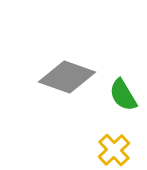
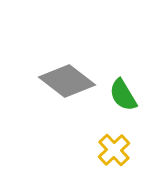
gray diamond: moved 4 px down; rotated 18 degrees clockwise
